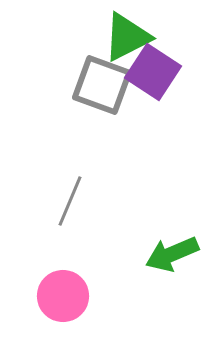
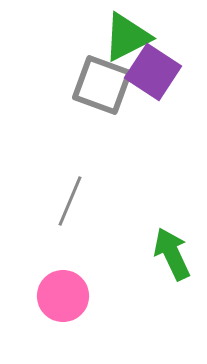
green arrow: rotated 88 degrees clockwise
